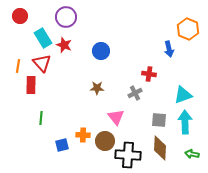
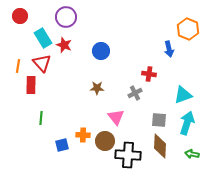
cyan arrow: moved 2 px right, 1 px down; rotated 20 degrees clockwise
brown diamond: moved 2 px up
